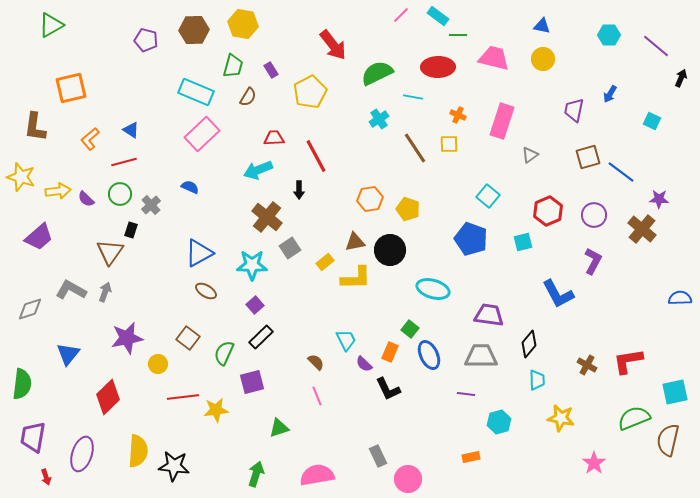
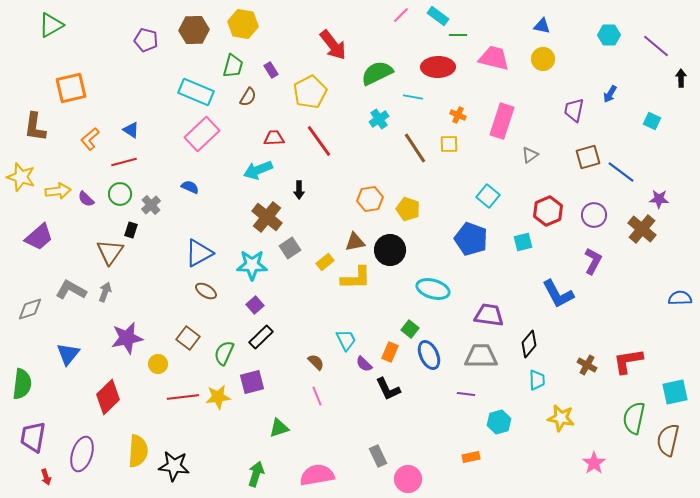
black arrow at (681, 78): rotated 24 degrees counterclockwise
red line at (316, 156): moved 3 px right, 15 px up; rotated 8 degrees counterclockwise
yellow star at (216, 410): moved 2 px right, 13 px up
green semicircle at (634, 418): rotated 56 degrees counterclockwise
